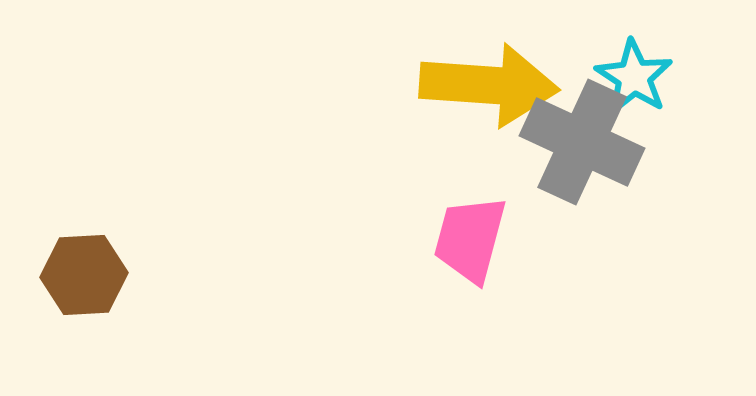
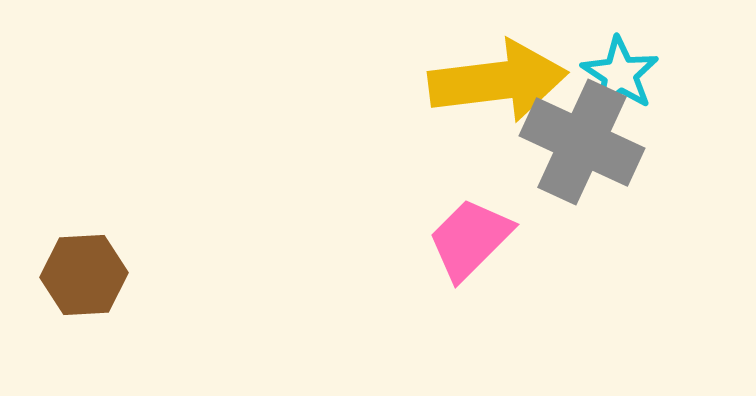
cyan star: moved 14 px left, 3 px up
yellow arrow: moved 9 px right, 4 px up; rotated 11 degrees counterclockwise
pink trapezoid: rotated 30 degrees clockwise
